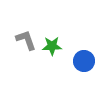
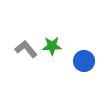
gray L-shape: moved 9 px down; rotated 20 degrees counterclockwise
